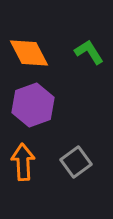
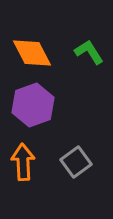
orange diamond: moved 3 px right
